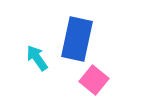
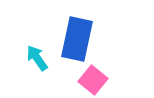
pink square: moved 1 px left
